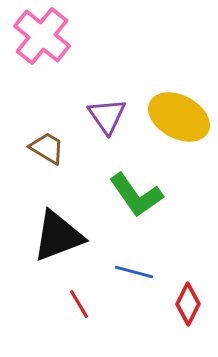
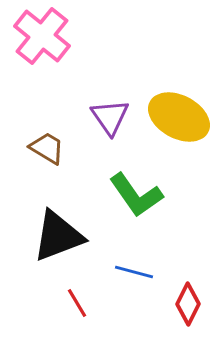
purple triangle: moved 3 px right, 1 px down
red line: moved 2 px left, 1 px up
